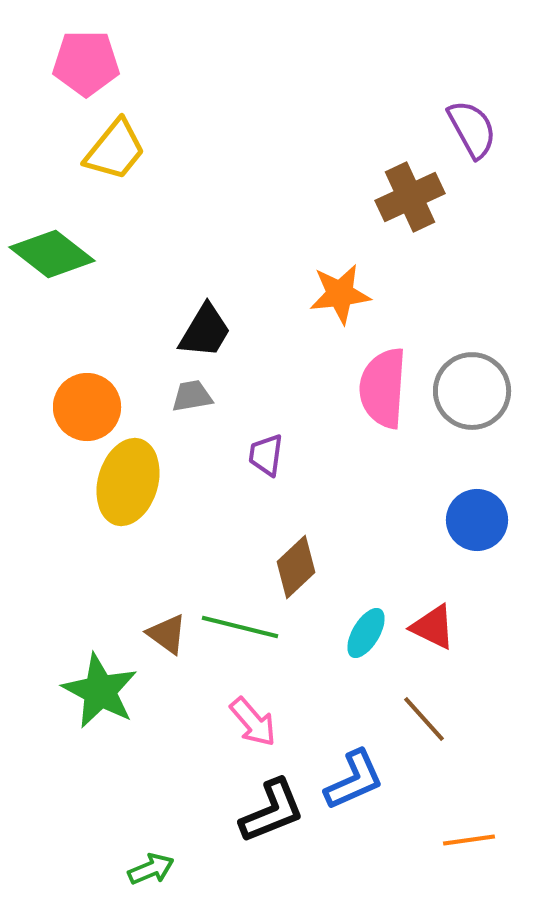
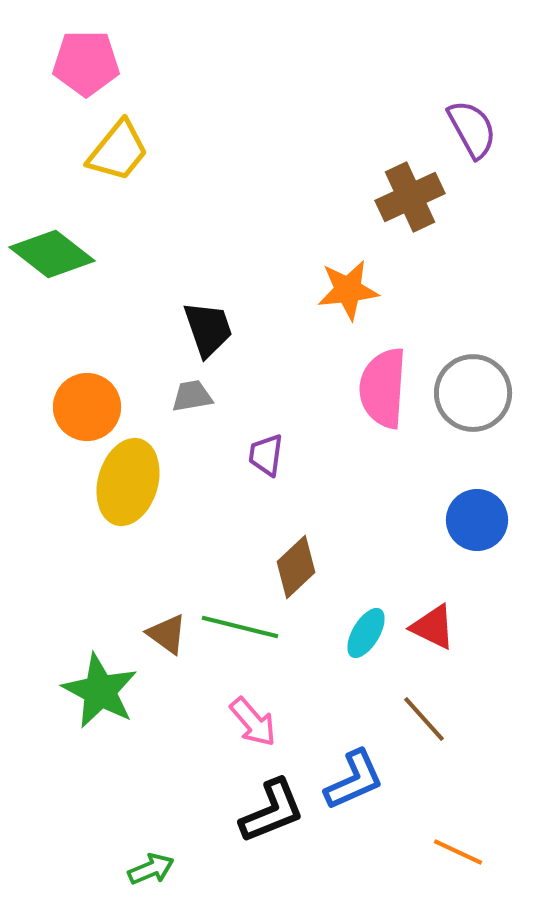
yellow trapezoid: moved 3 px right, 1 px down
orange star: moved 8 px right, 4 px up
black trapezoid: moved 3 px right, 2 px up; rotated 50 degrees counterclockwise
gray circle: moved 1 px right, 2 px down
orange line: moved 11 px left, 12 px down; rotated 33 degrees clockwise
